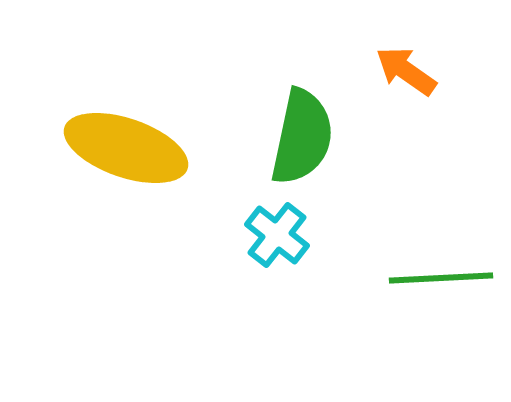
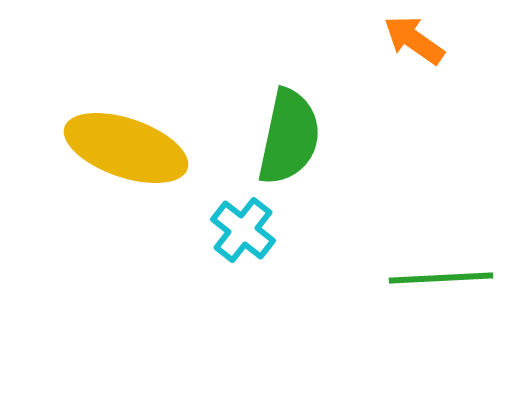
orange arrow: moved 8 px right, 31 px up
green semicircle: moved 13 px left
cyan cross: moved 34 px left, 5 px up
